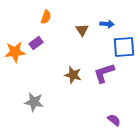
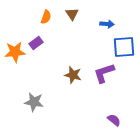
brown triangle: moved 10 px left, 16 px up
